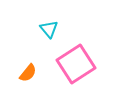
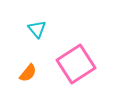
cyan triangle: moved 12 px left
